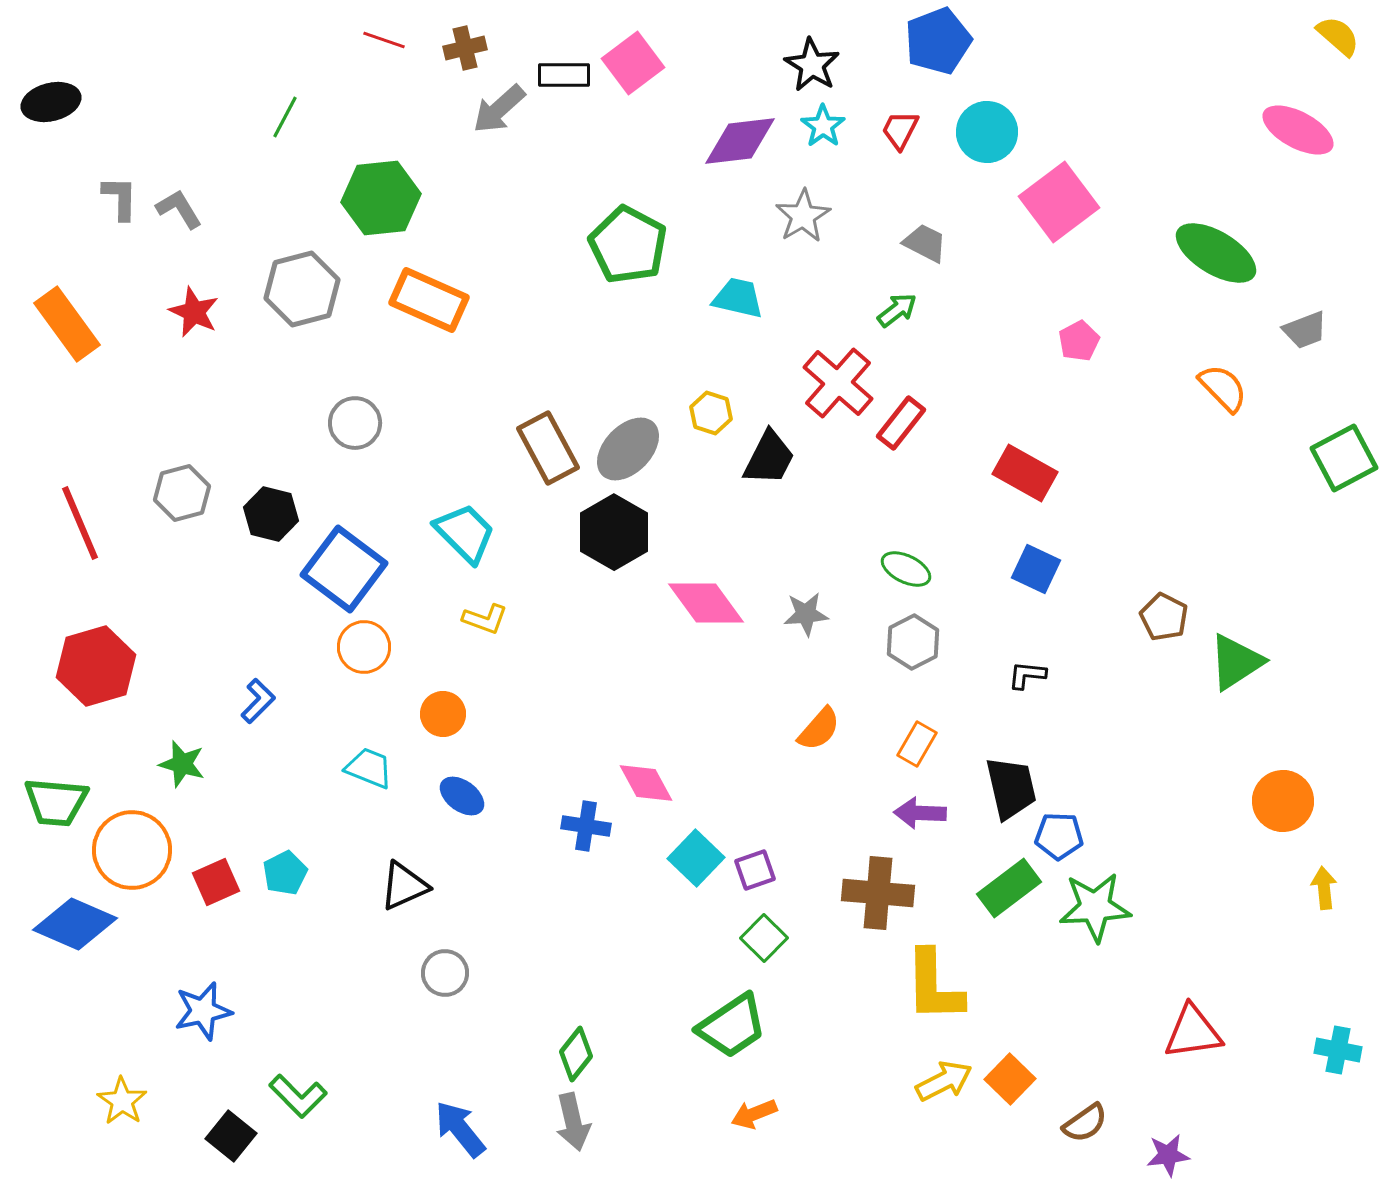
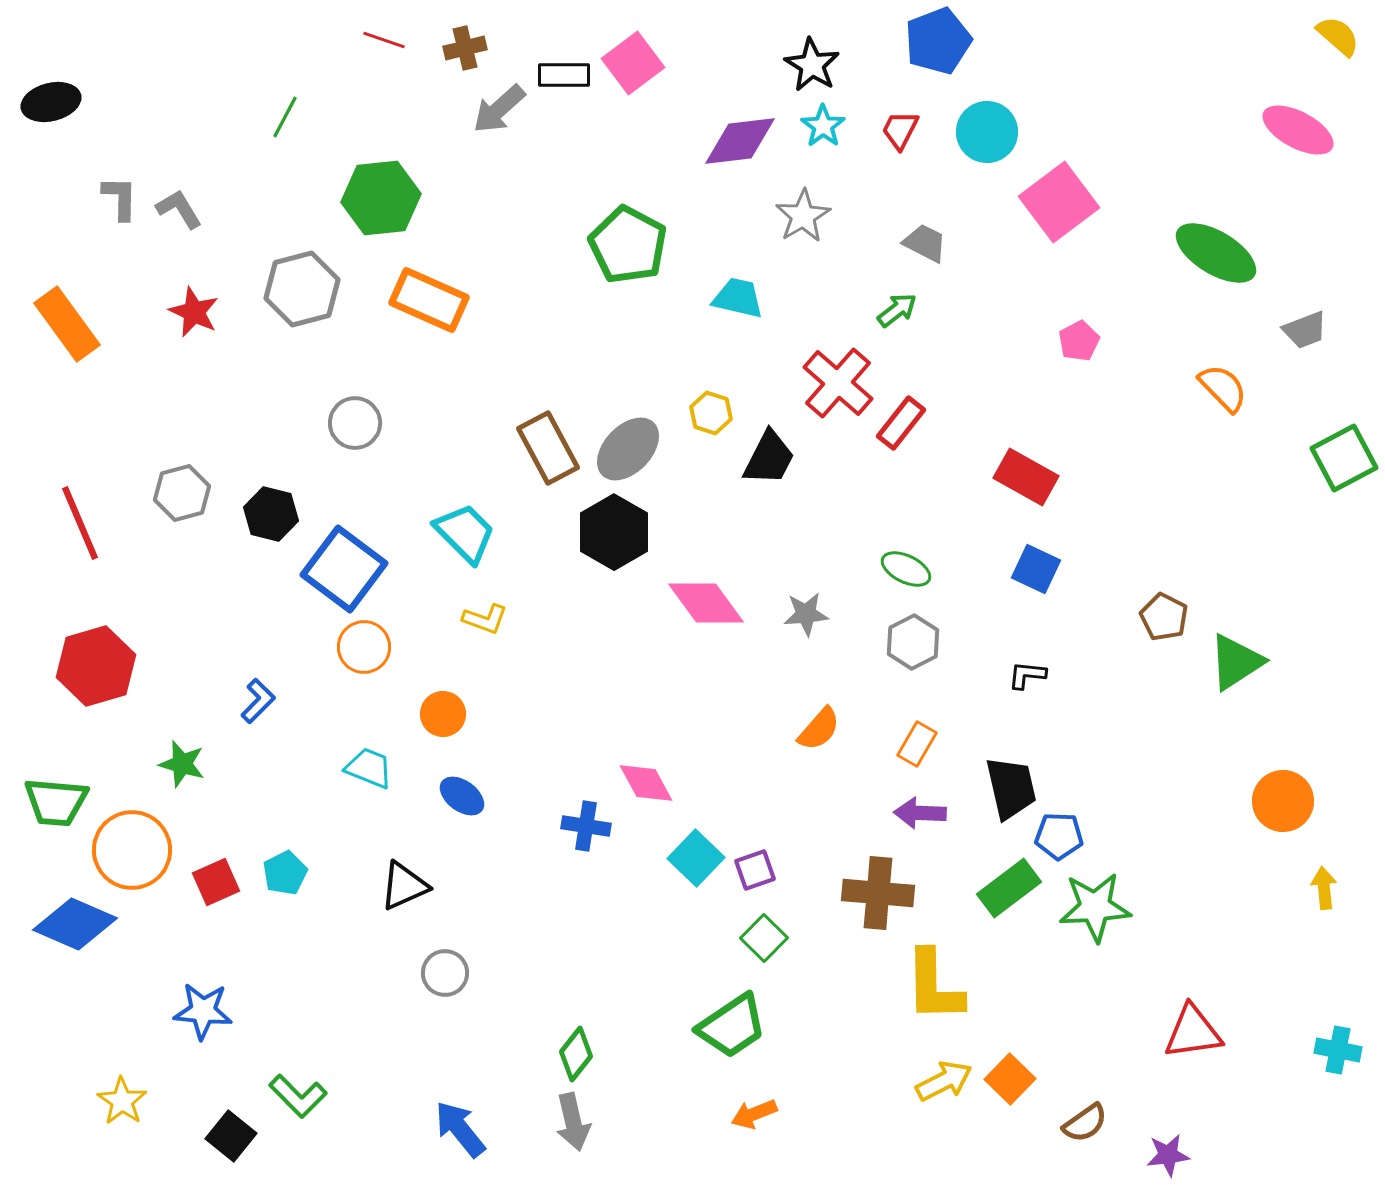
red rectangle at (1025, 473): moved 1 px right, 4 px down
blue star at (203, 1011): rotated 18 degrees clockwise
